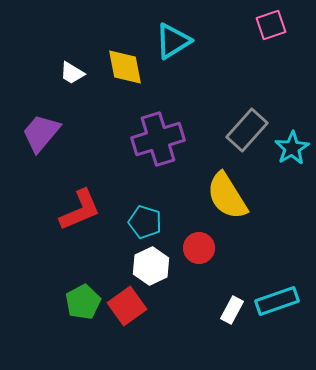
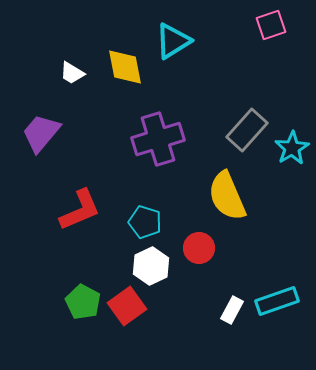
yellow semicircle: rotated 9 degrees clockwise
green pentagon: rotated 16 degrees counterclockwise
